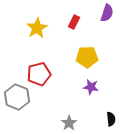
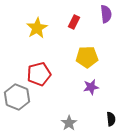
purple semicircle: moved 1 px left, 1 px down; rotated 24 degrees counterclockwise
purple star: rotated 21 degrees counterclockwise
